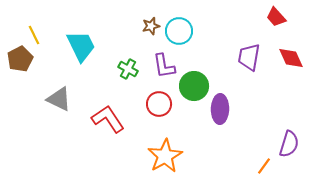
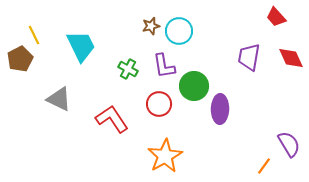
red L-shape: moved 4 px right
purple semicircle: rotated 48 degrees counterclockwise
